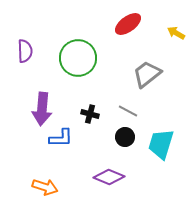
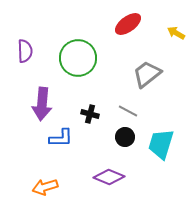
purple arrow: moved 5 px up
orange arrow: rotated 145 degrees clockwise
